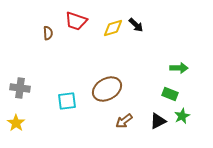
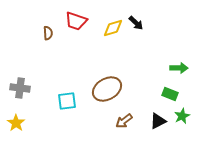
black arrow: moved 2 px up
